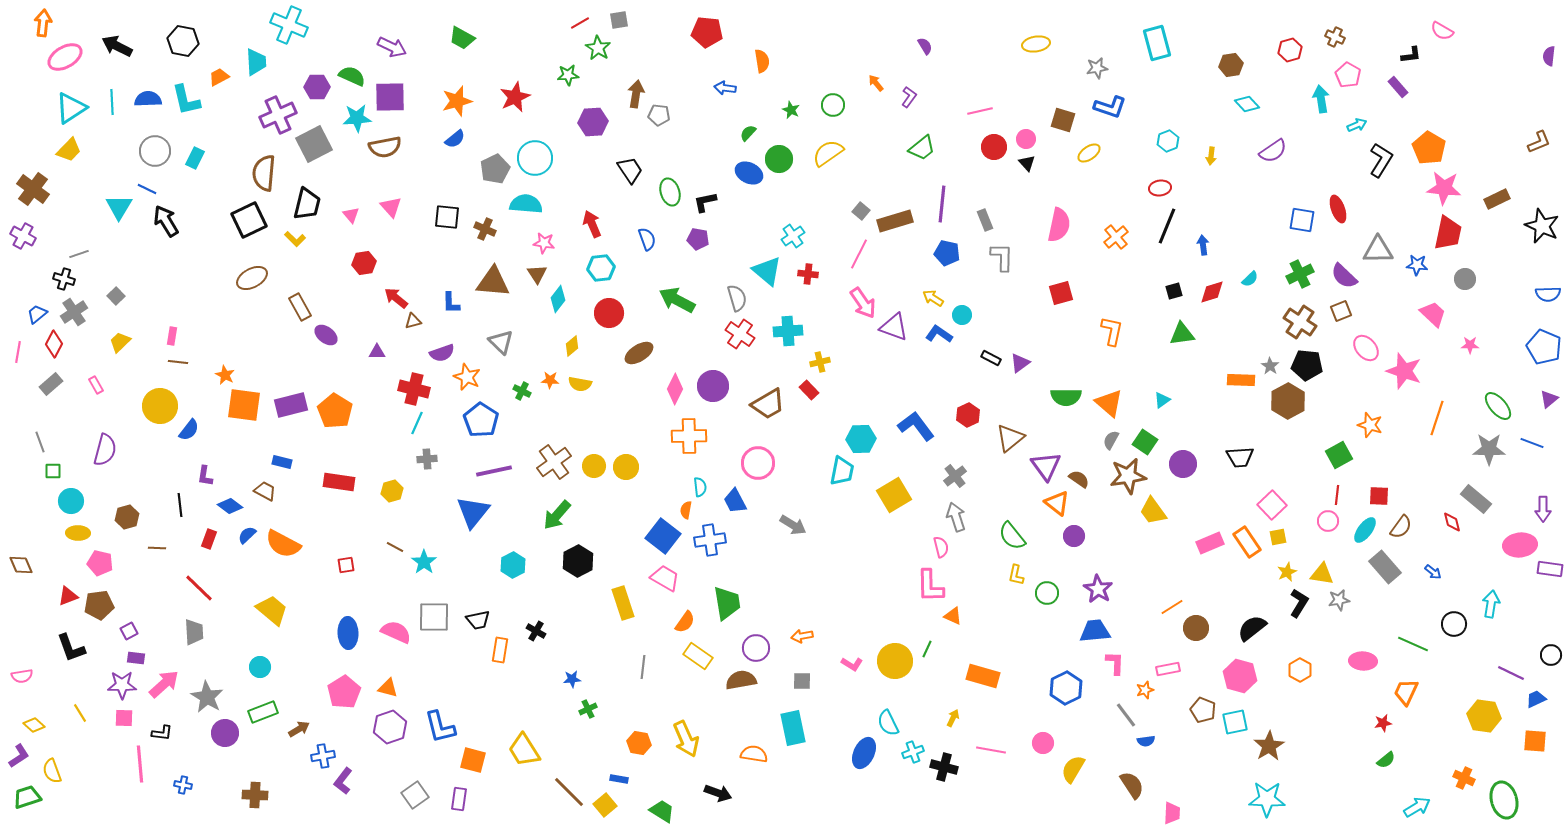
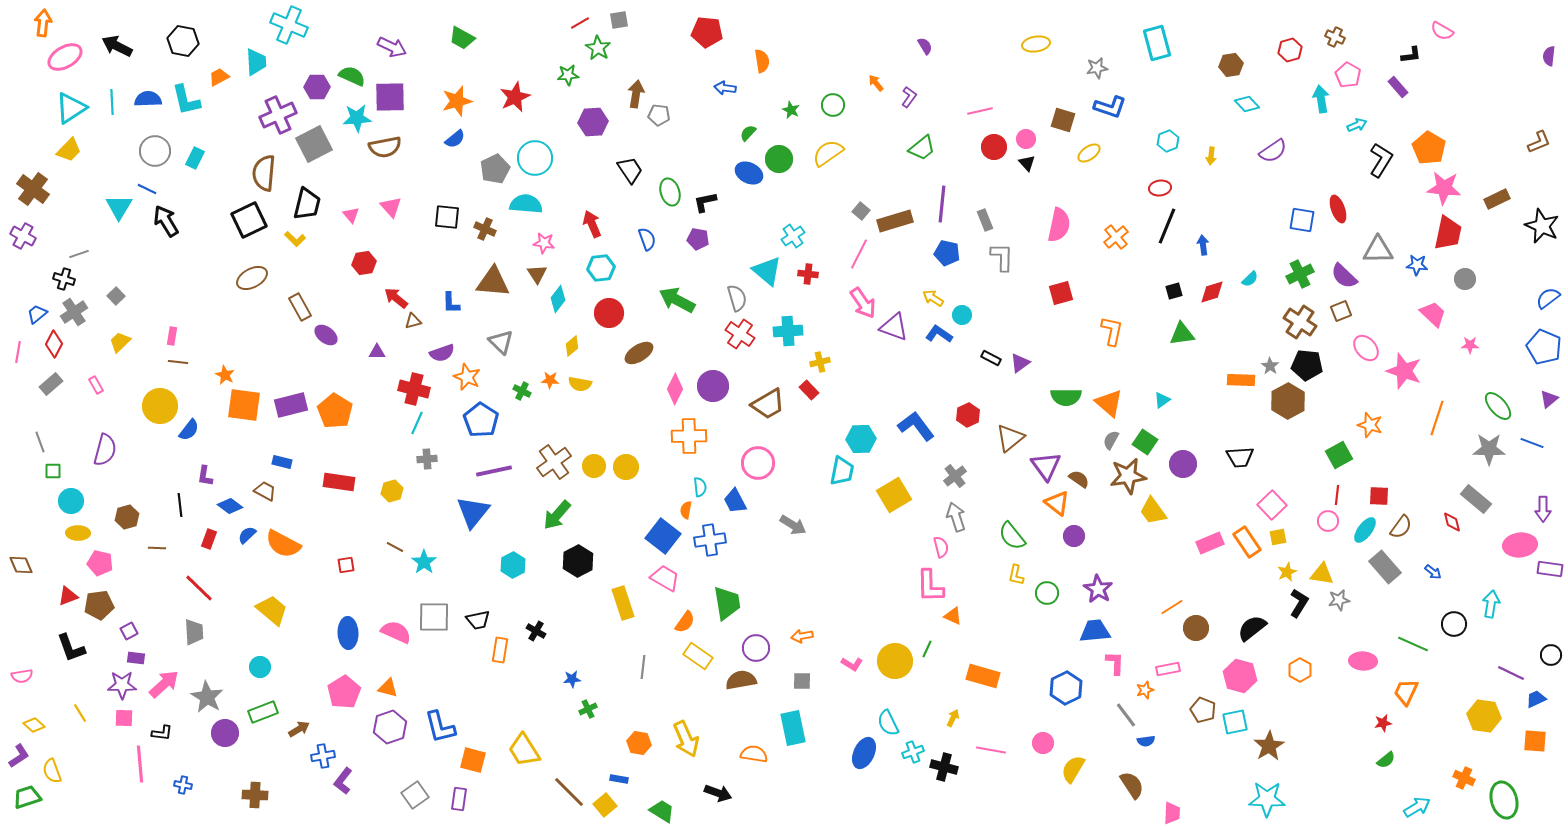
blue semicircle at (1548, 294): moved 4 px down; rotated 145 degrees clockwise
